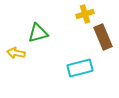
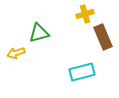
green triangle: moved 1 px right
yellow arrow: rotated 30 degrees counterclockwise
cyan rectangle: moved 2 px right, 4 px down
